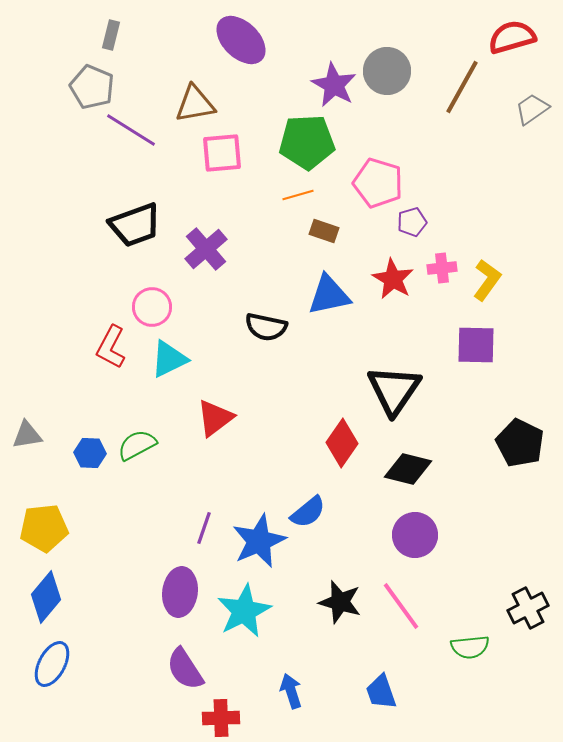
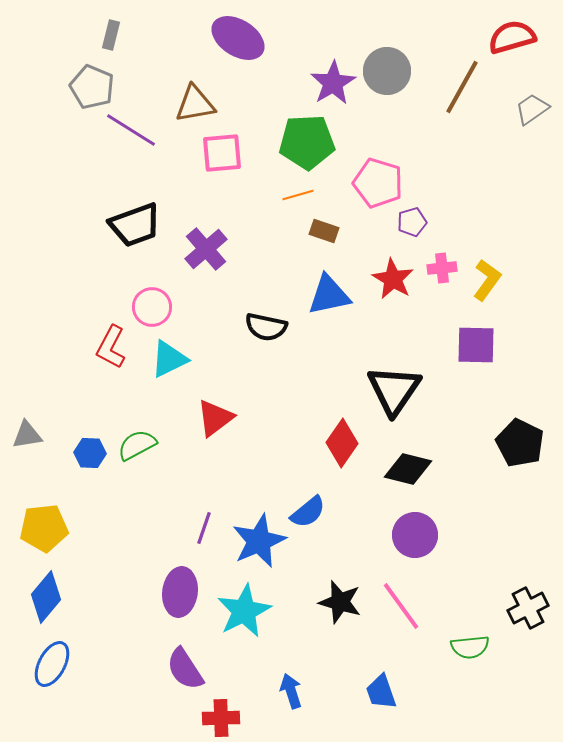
purple ellipse at (241, 40): moved 3 px left, 2 px up; rotated 12 degrees counterclockwise
purple star at (334, 85): moved 1 px left, 2 px up; rotated 12 degrees clockwise
